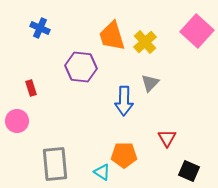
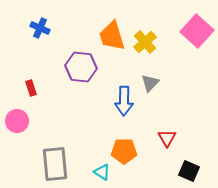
orange pentagon: moved 4 px up
